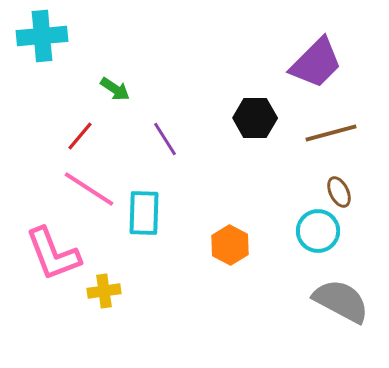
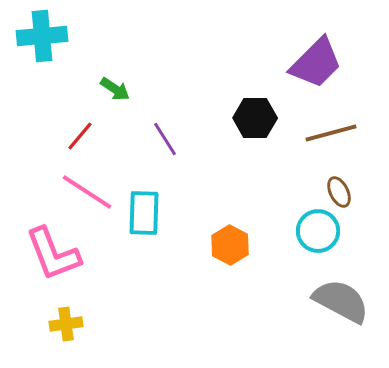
pink line: moved 2 px left, 3 px down
yellow cross: moved 38 px left, 33 px down
